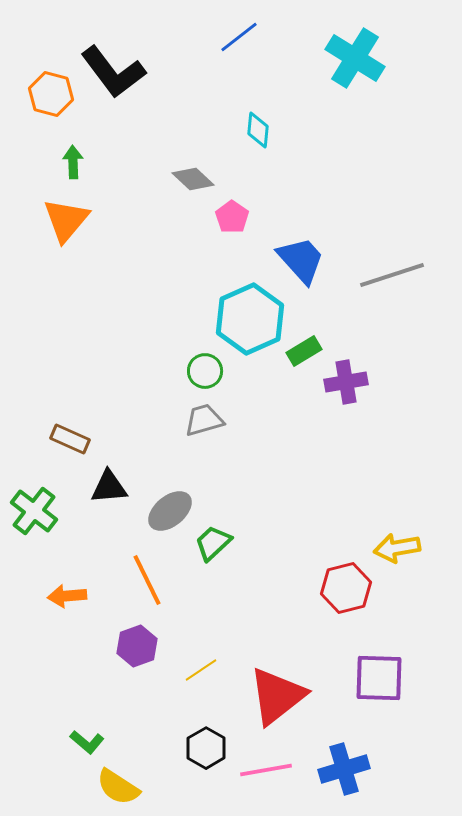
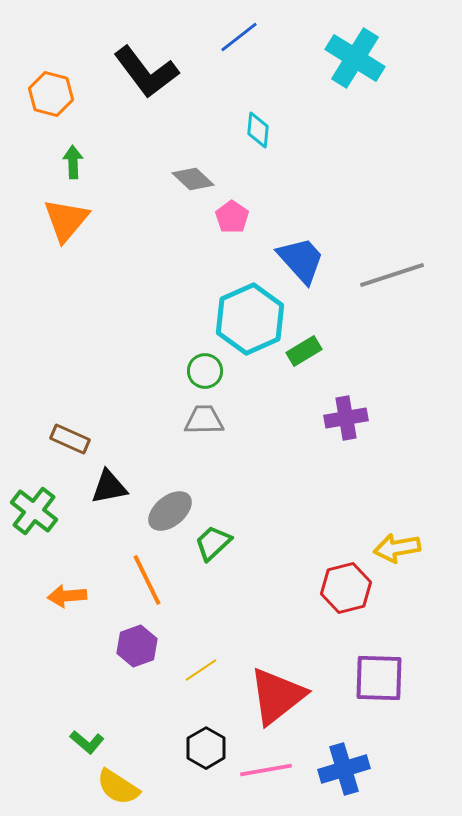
black L-shape: moved 33 px right
purple cross: moved 36 px down
gray trapezoid: rotated 15 degrees clockwise
black triangle: rotated 6 degrees counterclockwise
